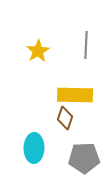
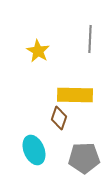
gray line: moved 4 px right, 6 px up
yellow star: rotated 10 degrees counterclockwise
brown diamond: moved 6 px left
cyan ellipse: moved 2 px down; rotated 24 degrees counterclockwise
